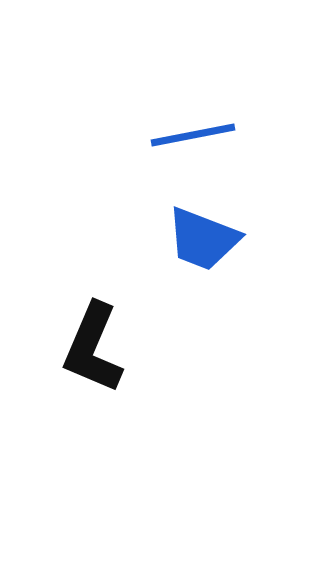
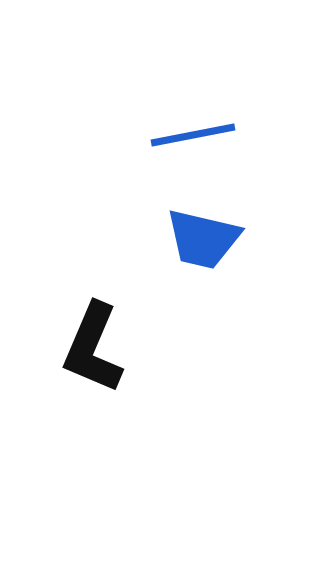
blue trapezoid: rotated 8 degrees counterclockwise
